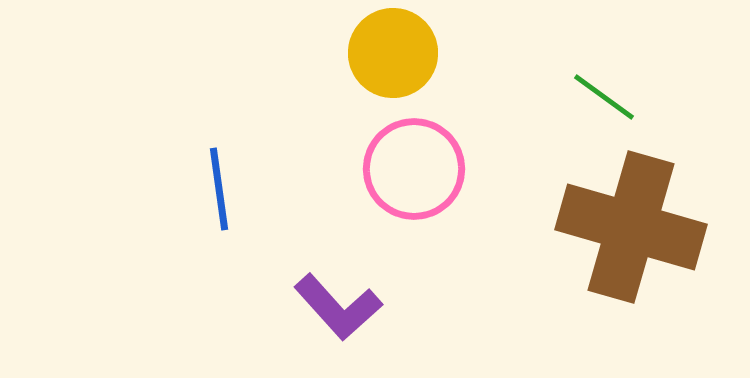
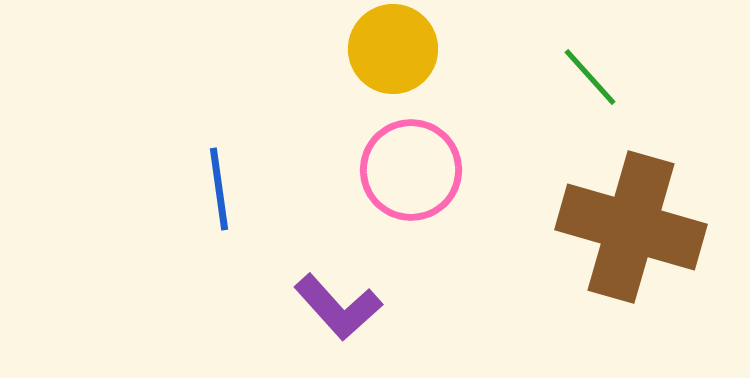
yellow circle: moved 4 px up
green line: moved 14 px left, 20 px up; rotated 12 degrees clockwise
pink circle: moved 3 px left, 1 px down
